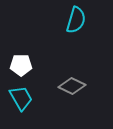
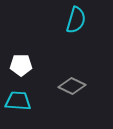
cyan trapezoid: moved 3 px left, 3 px down; rotated 56 degrees counterclockwise
